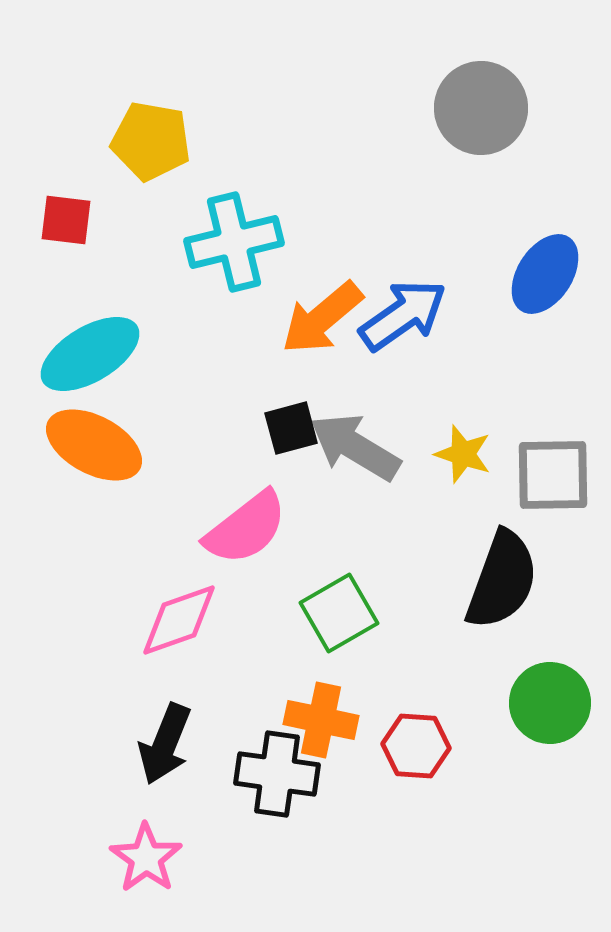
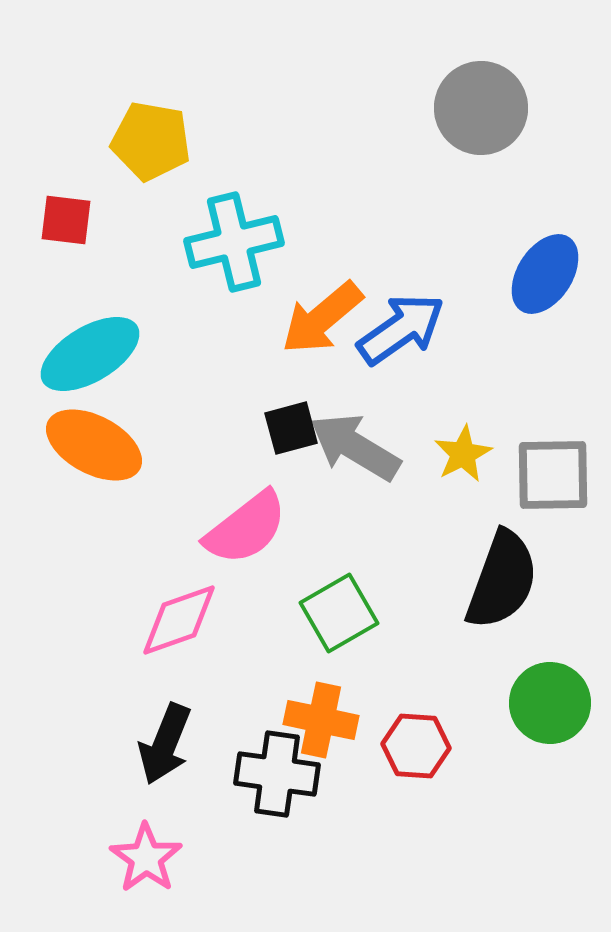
blue arrow: moved 2 px left, 14 px down
yellow star: rotated 26 degrees clockwise
